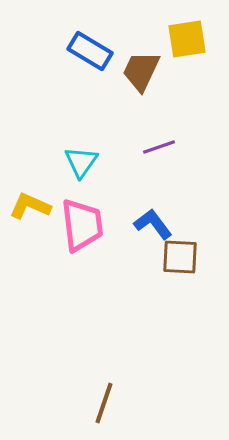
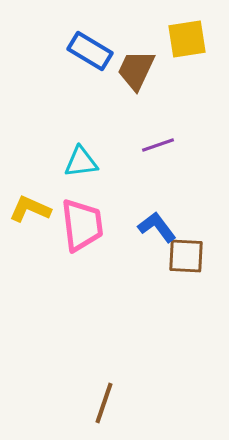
brown trapezoid: moved 5 px left, 1 px up
purple line: moved 1 px left, 2 px up
cyan triangle: rotated 48 degrees clockwise
yellow L-shape: moved 3 px down
blue L-shape: moved 4 px right, 3 px down
brown square: moved 6 px right, 1 px up
